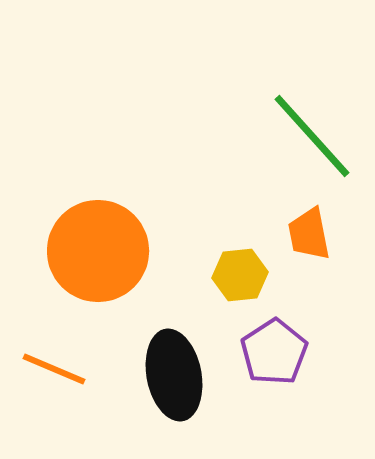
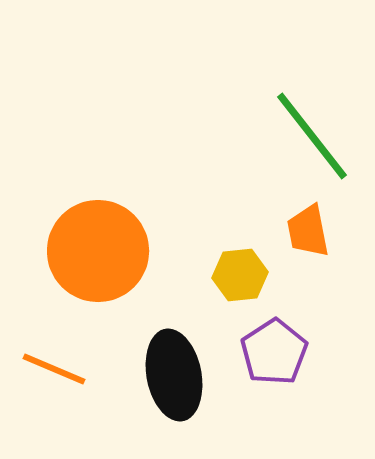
green line: rotated 4 degrees clockwise
orange trapezoid: moved 1 px left, 3 px up
